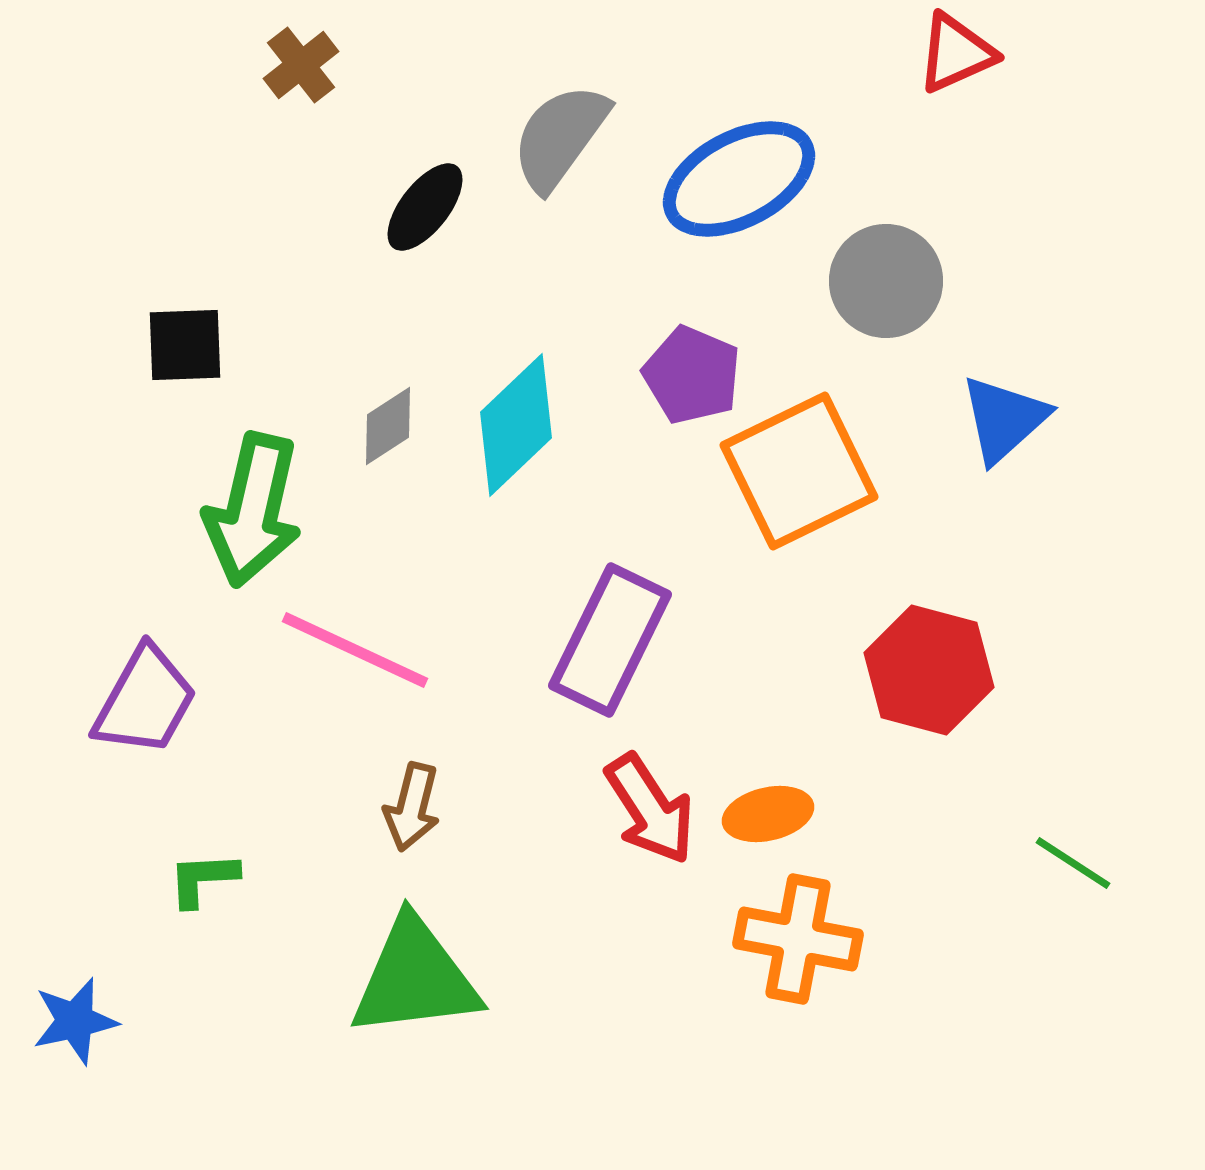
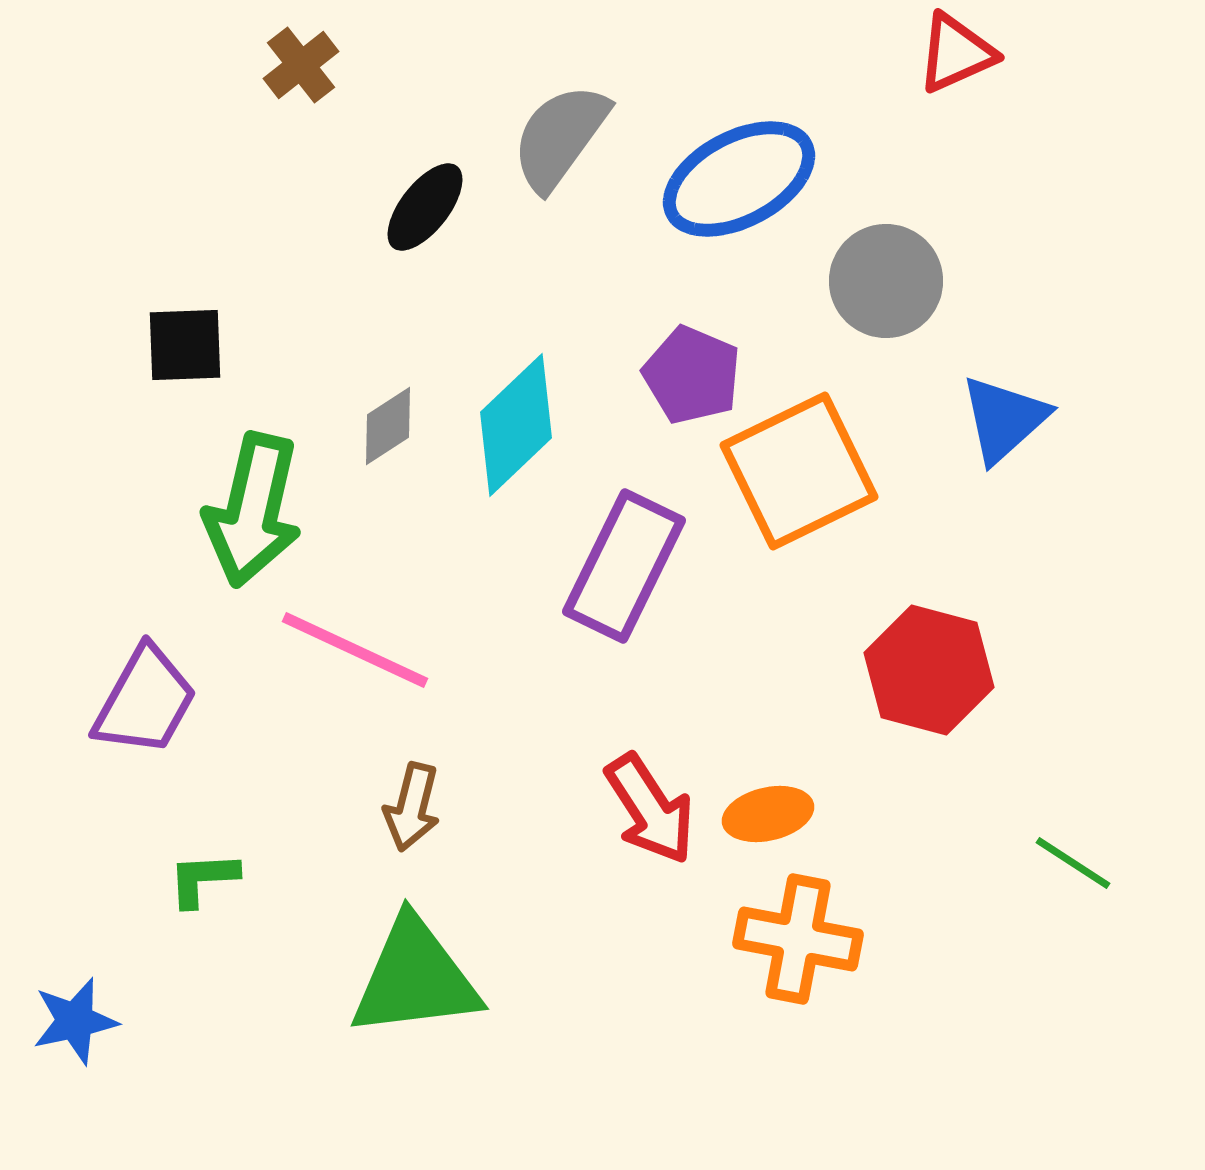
purple rectangle: moved 14 px right, 74 px up
